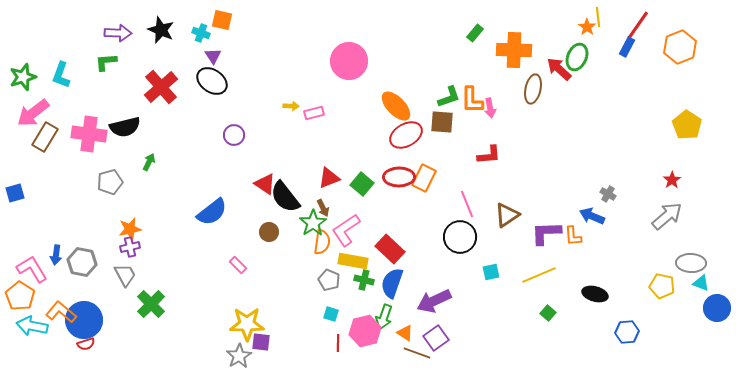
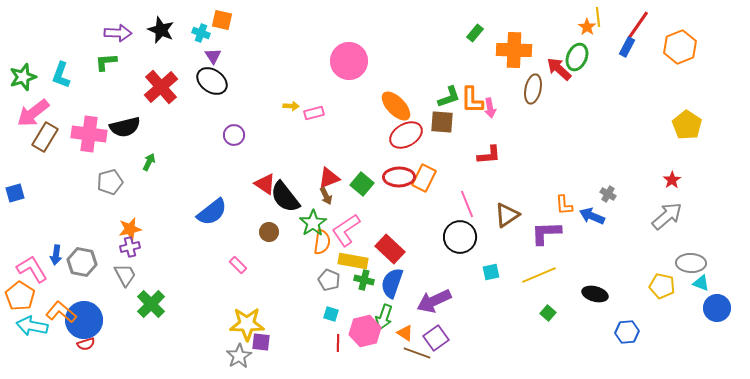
brown arrow at (323, 208): moved 3 px right, 12 px up
orange L-shape at (573, 236): moved 9 px left, 31 px up
